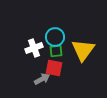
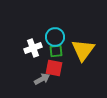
white cross: moved 1 px left
